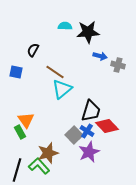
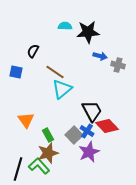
black semicircle: moved 1 px down
black trapezoid: moved 1 px right; rotated 45 degrees counterclockwise
green rectangle: moved 28 px right, 3 px down
black line: moved 1 px right, 1 px up
